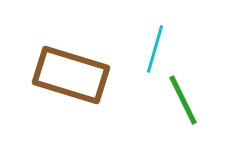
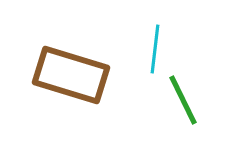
cyan line: rotated 9 degrees counterclockwise
